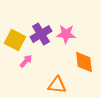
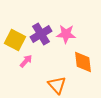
orange diamond: moved 1 px left
orange triangle: rotated 42 degrees clockwise
